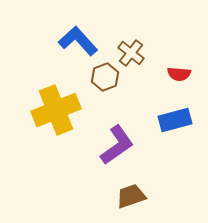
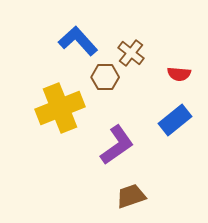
brown hexagon: rotated 20 degrees clockwise
yellow cross: moved 4 px right, 2 px up
blue rectangle: rotated 24 degrees counterclockwise
